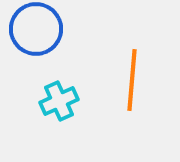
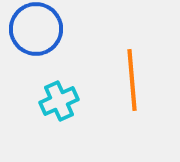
orange line: rotated 10 degrees counterclockwise
